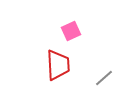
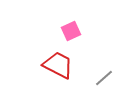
red trapezoid: rotated 60 degrees counterclockwise
